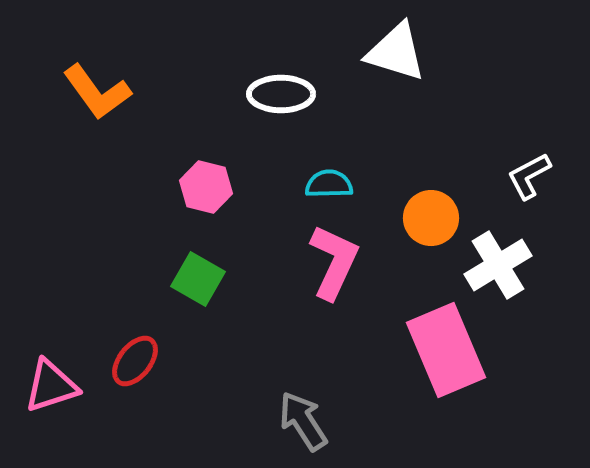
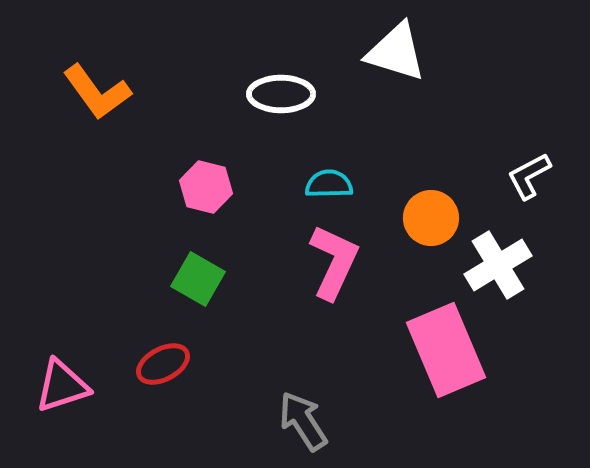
red ellipse: moved 28 px right, 3 px down; rotated 24 degrees clockwise
pink triangle: moved 11 px right
